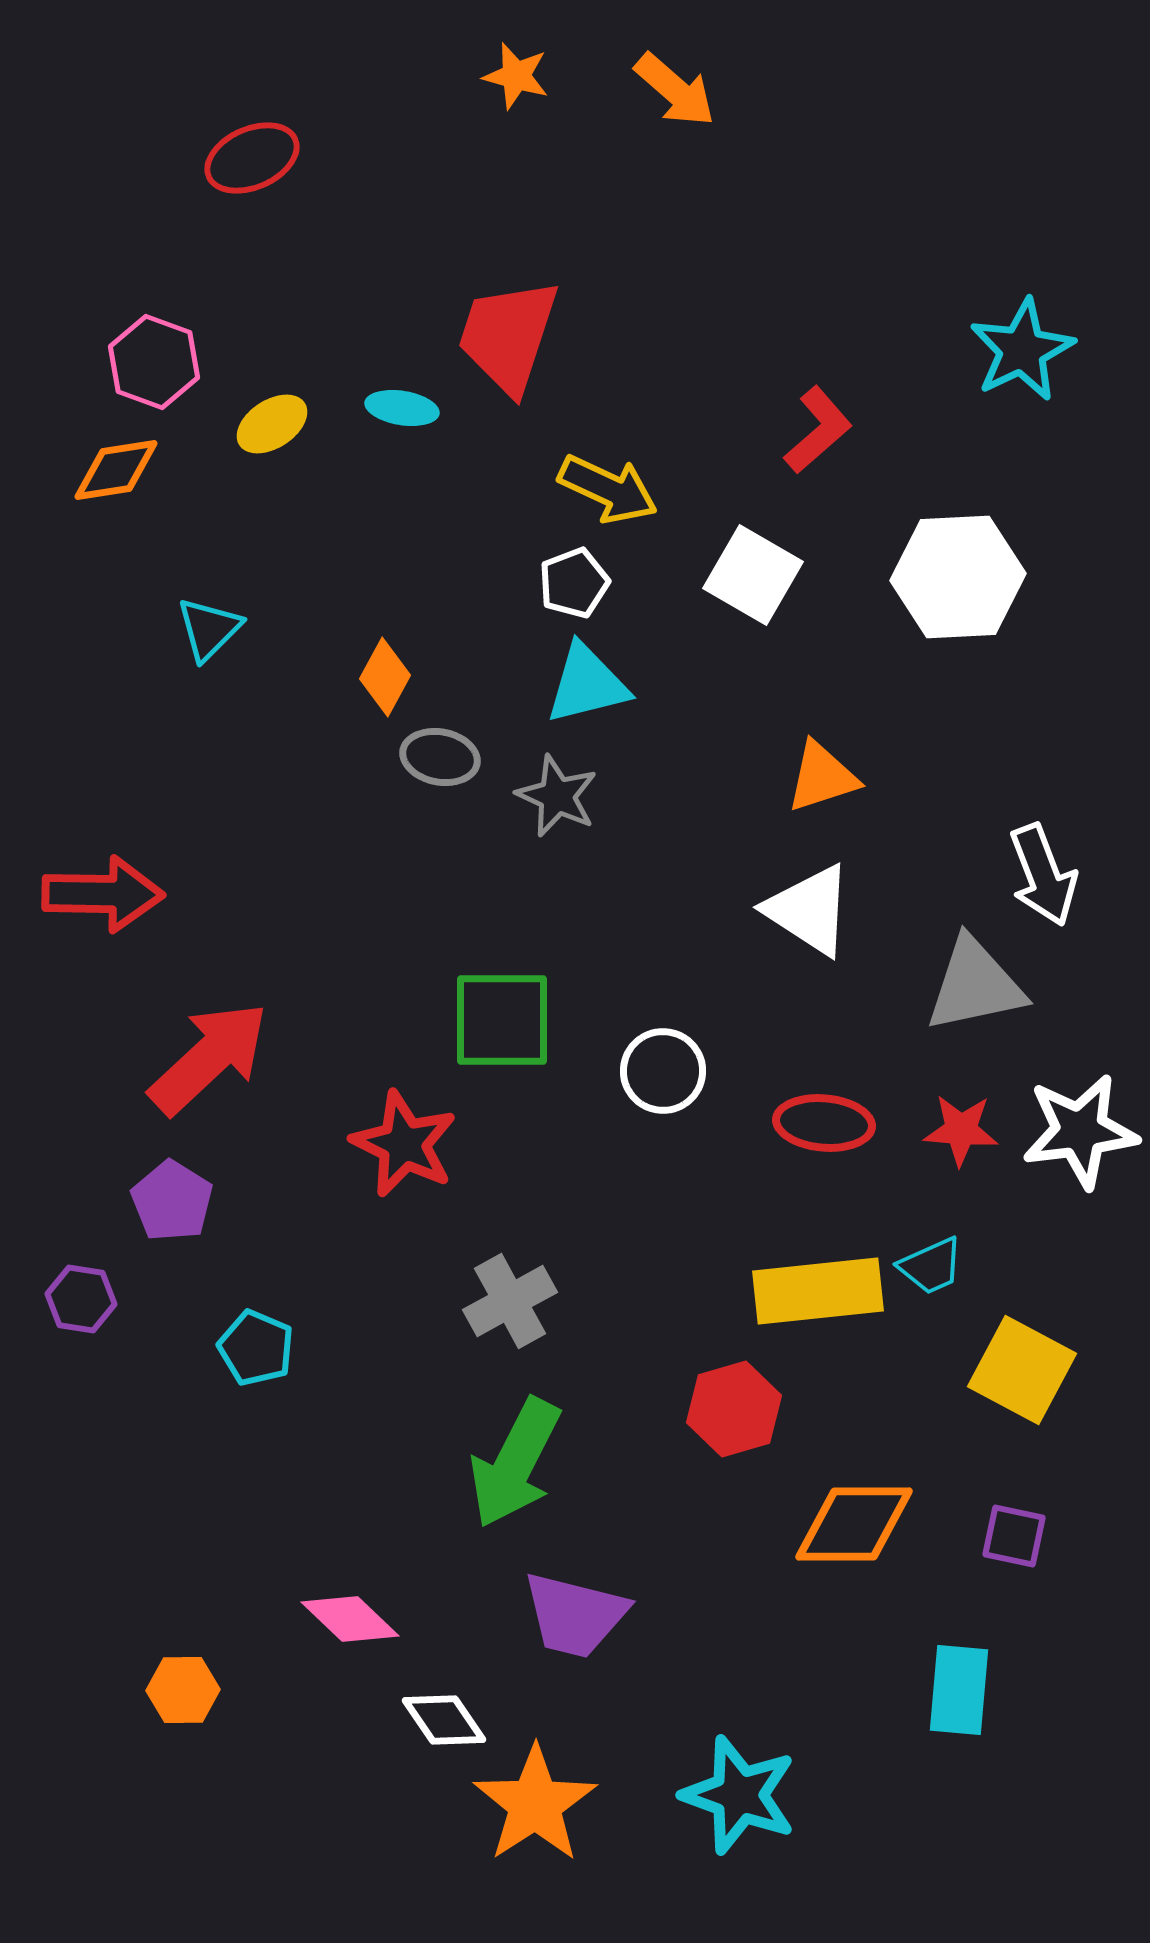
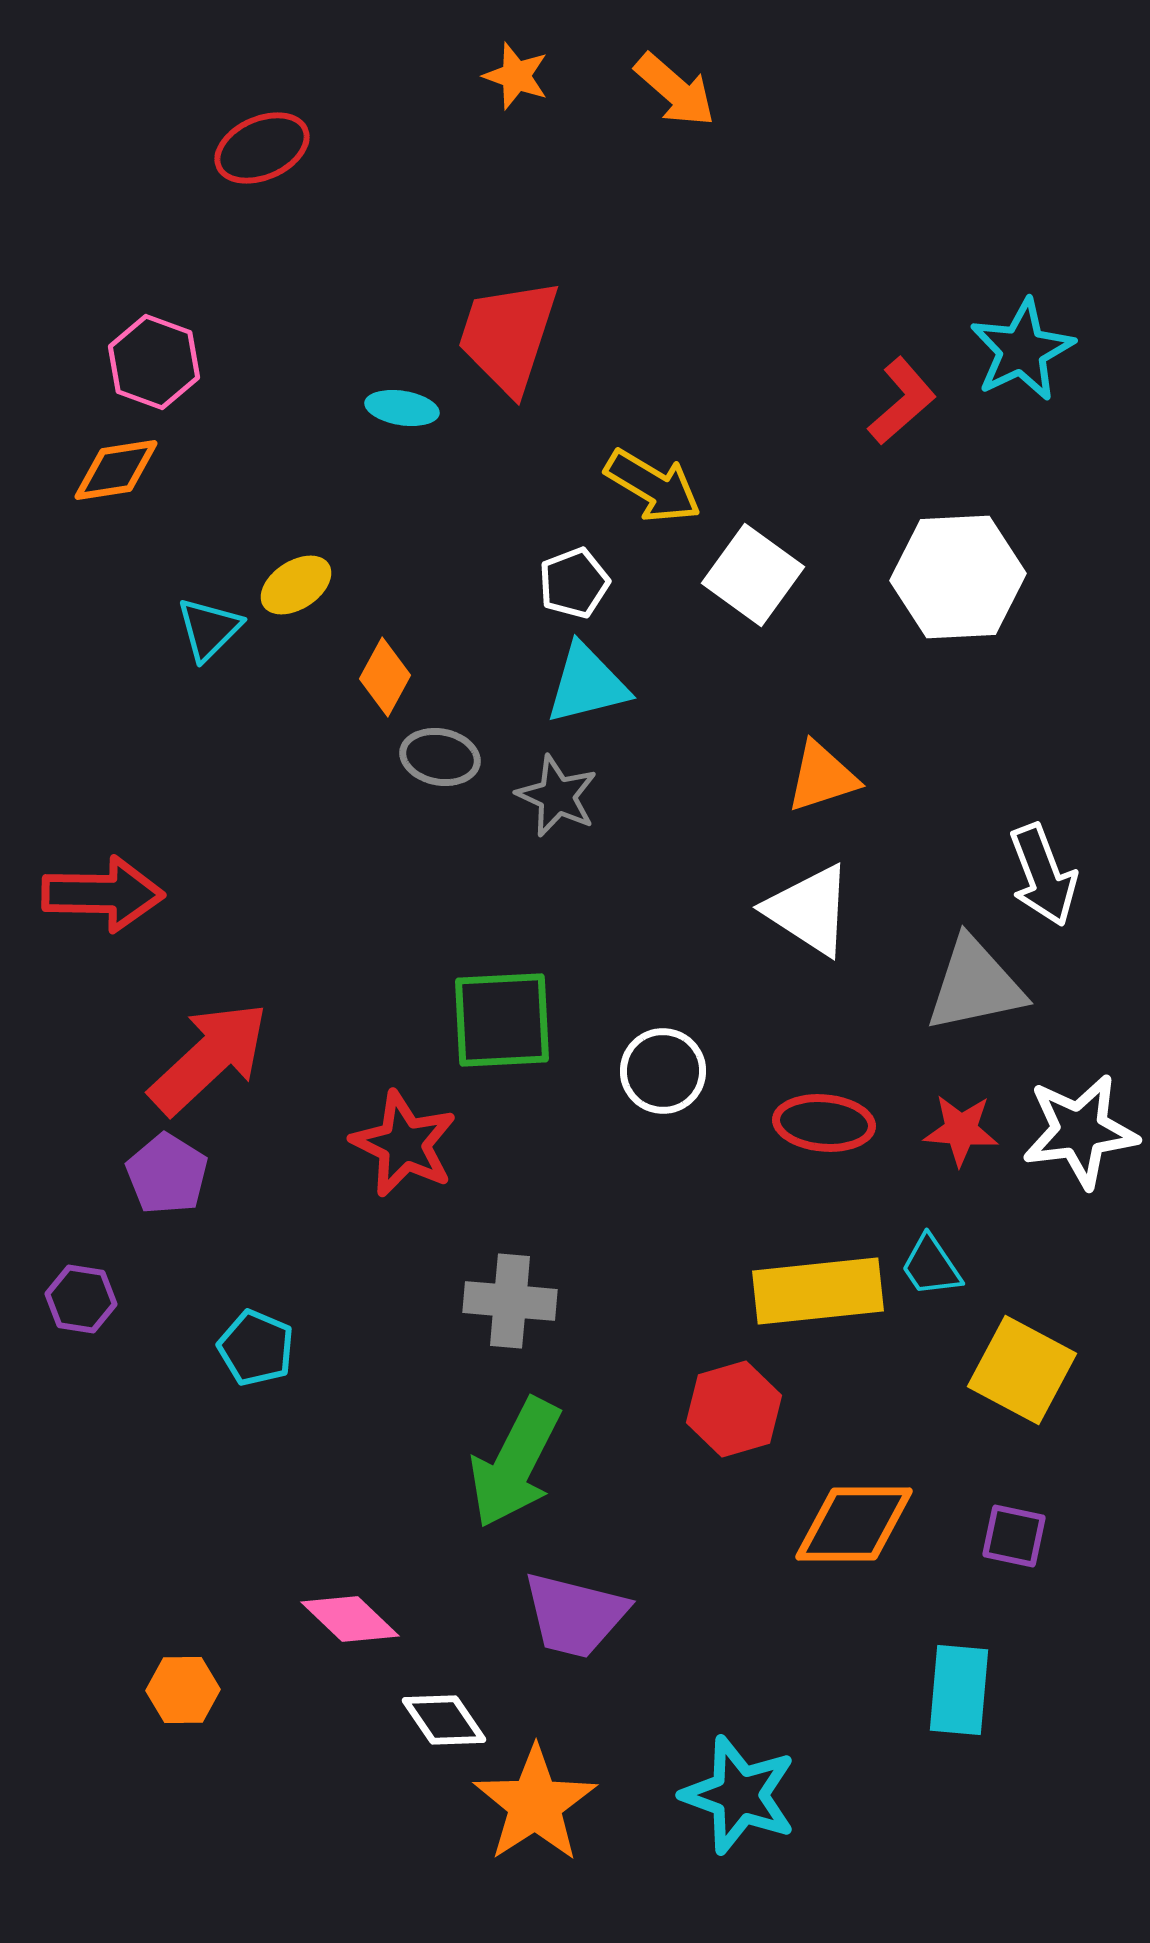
orange star at (516, 76): rotated 4 degrees clockwise
red ellipse at (252, 158): moved 10 px right, 10 px up
yellow ellipse at (272, 424): moved 24 px right, 161 px down
red L-shape at (818, 430): moved 84 px right, 29 px up
yellow arrow at (608, 489): moved 45 px right, 3 px up; rotated 6 degrees clockwise
white square at (753, 575): rotated 6 degrees clockwise
green square at (502, 1020): rotated 3 degrees counterclockwise
purple pentagon at (172, 1201): moved 5 px left, 27 px up
cyan trapezoid at (931, 1266): rotated 80 degrees clockwise
gray cross at (510, 1301): rotated 34 degrees clockwise
